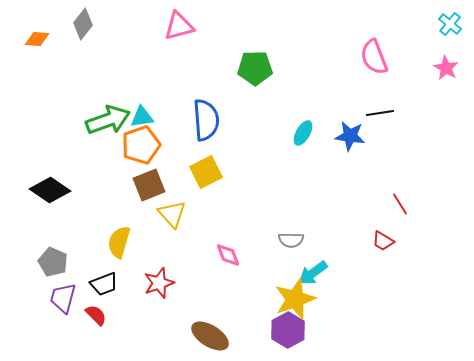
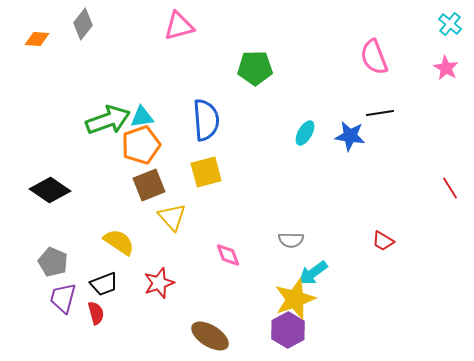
cyan ellipse: moved 2 px right
yellow square: rotated 12 degrees clockwise
red line: moved 50 px right, 16 px up
yellow triangle: moved 3 px down
yellow semicircle: rotated 108 degrees clockwise
red semicircle: moved 2 px up; rotated 30 degrees clockwise
